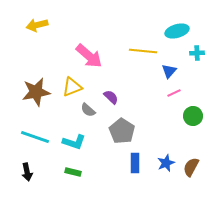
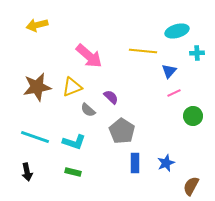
brown star: moved 1 px right, 5 px up
brown semicircle: moved 19 px down
